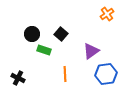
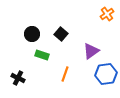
green rectangle: moved 2 px left, 5 px down
orange line: rotated 21 degrees clockwise
